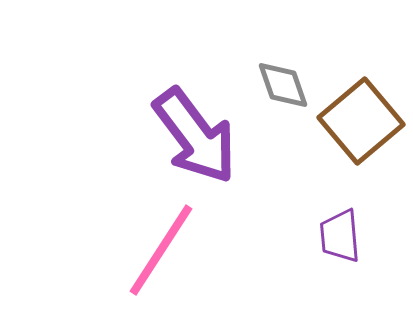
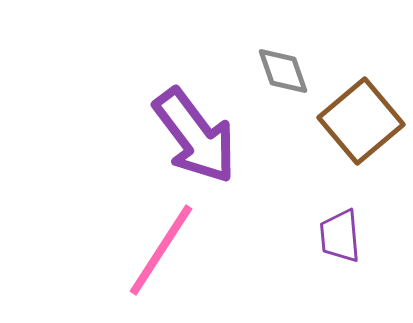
gray diamond: moved 14 px up
